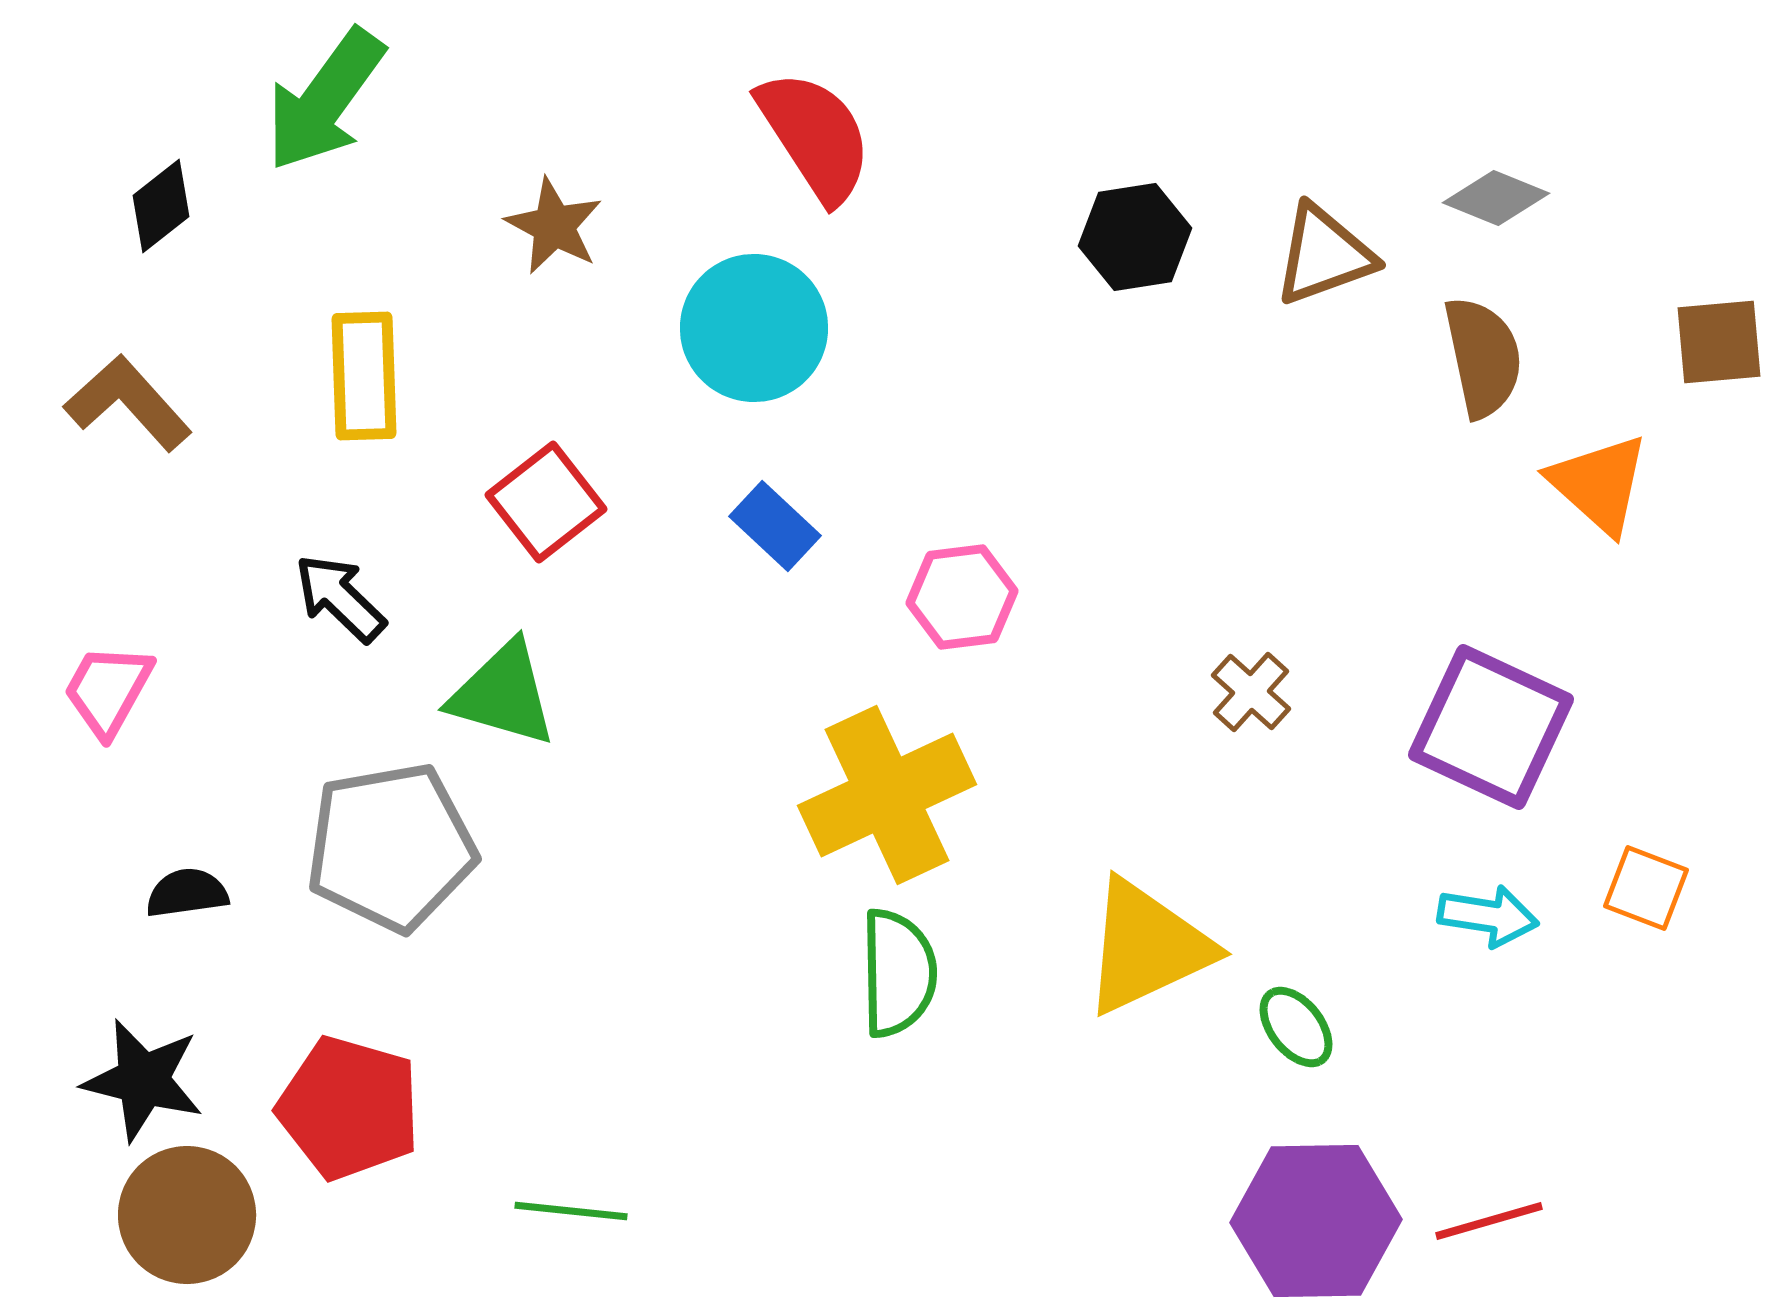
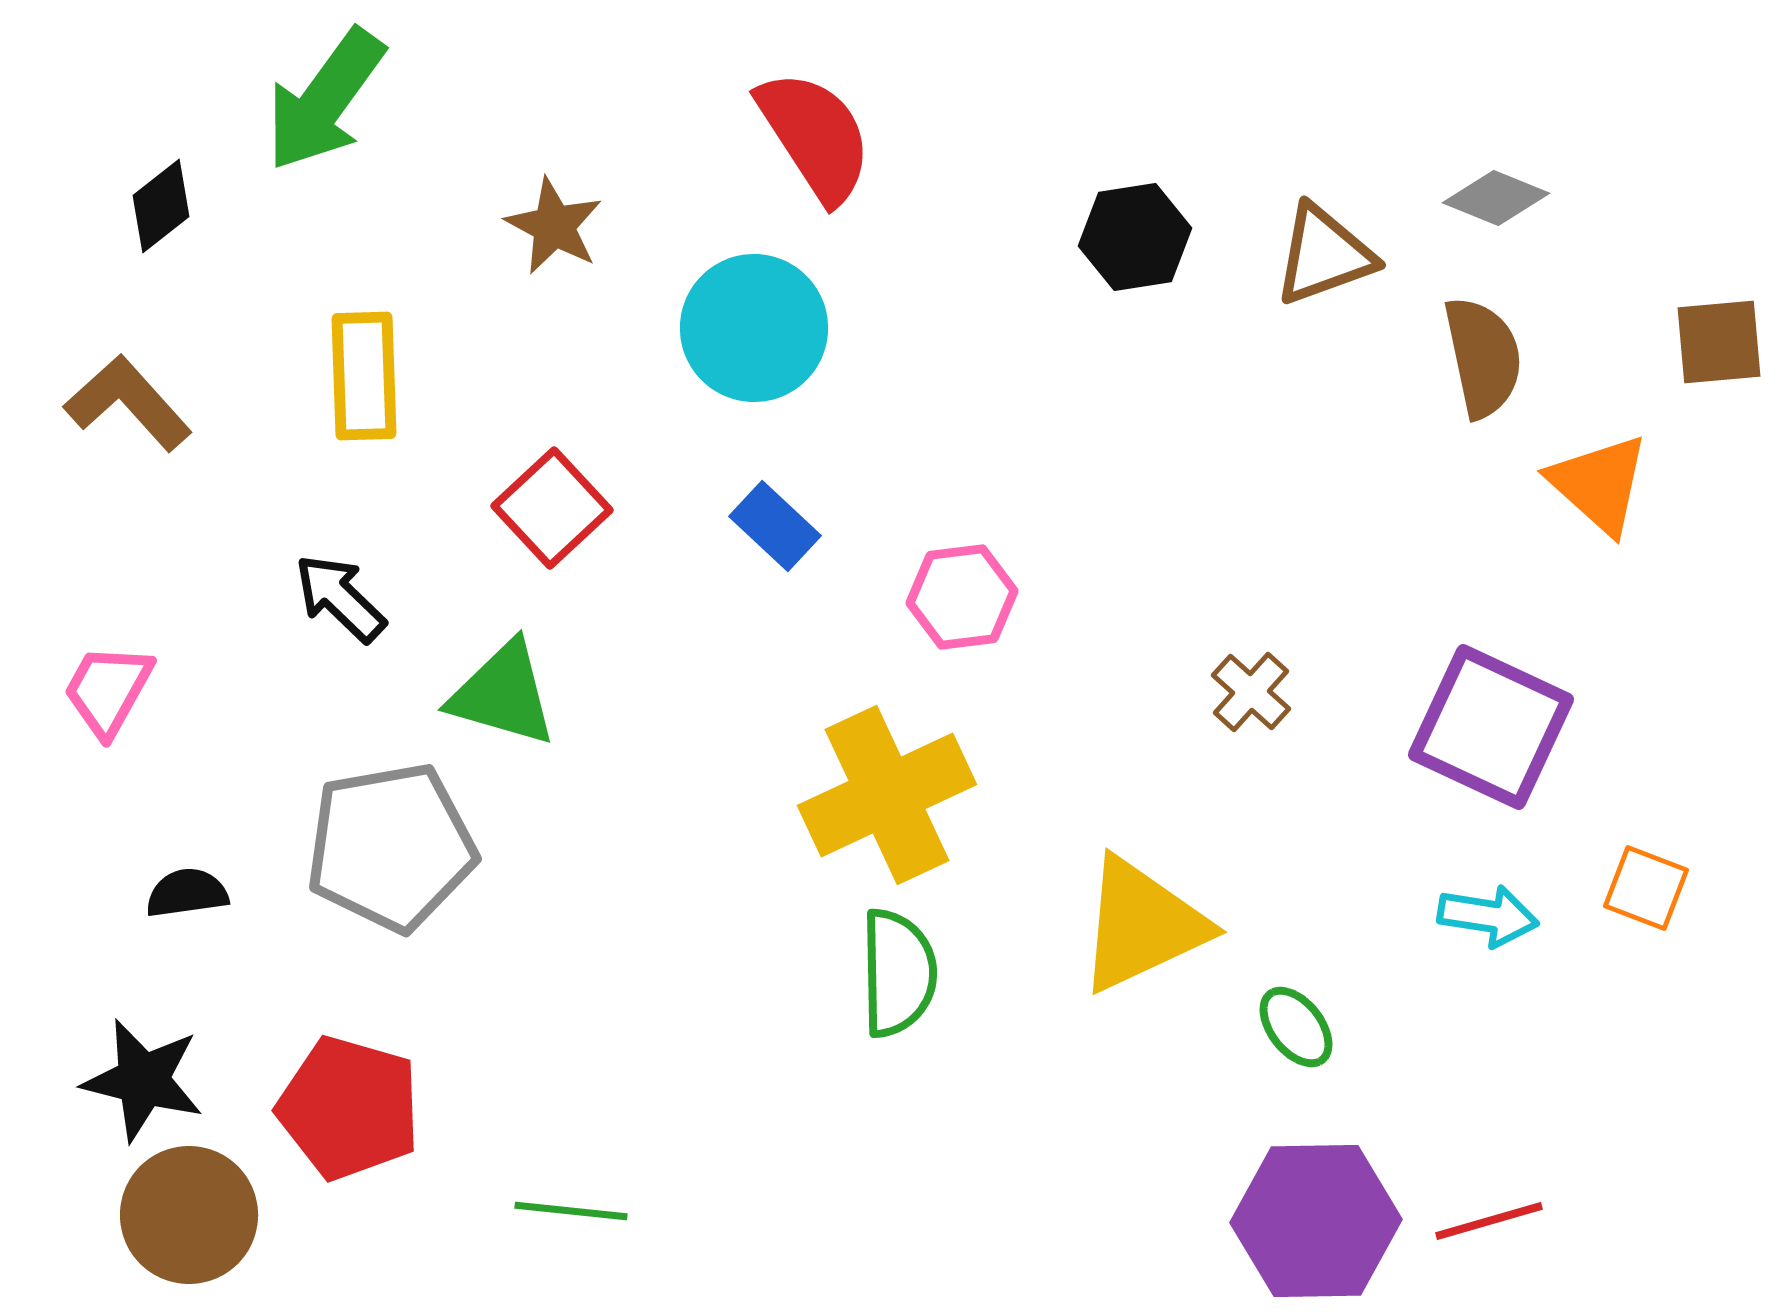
red square: moved 6 px right, 6 px down; rotated 5 degrees counterclockwise
yellow triangle: moved 5 px left, 22 px up
brown circle: moved 2 px right
